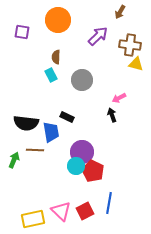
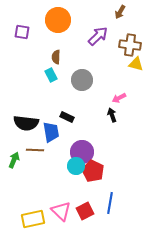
blue line: moved 1 px right
